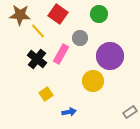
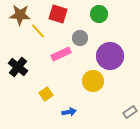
red square: rotated 18 degrees counterclockwise
pink rectangle: rotated 36 degrees clockwise
black cross: moved 19 px left, 8 px down
